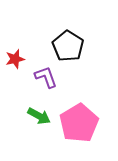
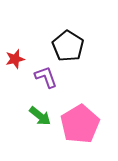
green arrow: moved 1 px right; rotated 10 degrees clockwise
pink pentagon: moved 1 px right, 1 px down
